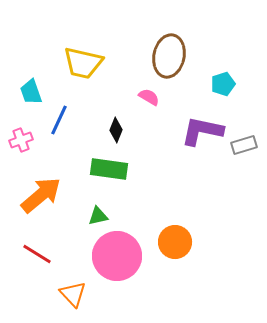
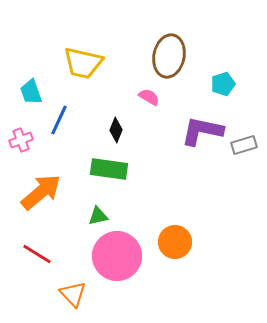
orange arrow: moved 3 px up
